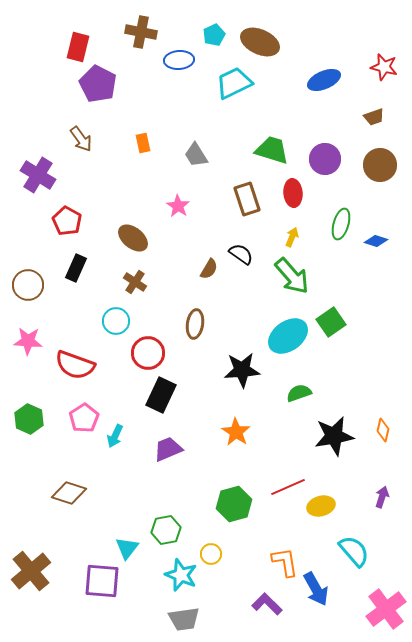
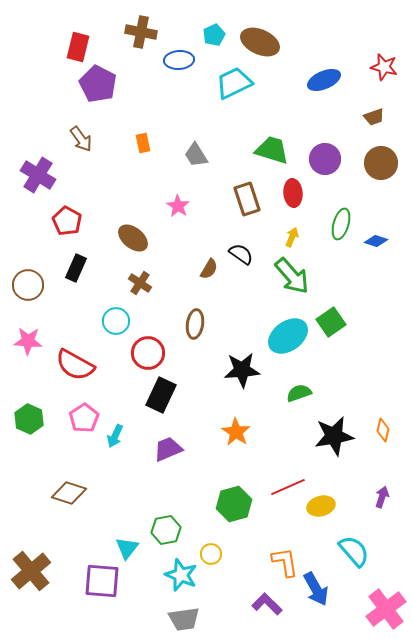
brown circle at (380, 165): moved 1 px right, 2 px up
brown cross at (135, 282): moved 5 px right, 1 px down
red semicircle at (75, 365): rotated 9 degrees clockwise
